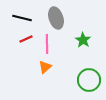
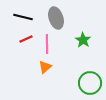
black line: moved 1 px right, 1 px up
green circle: moved 1 px right, 3 px down
